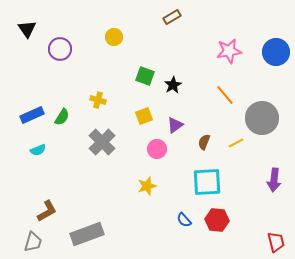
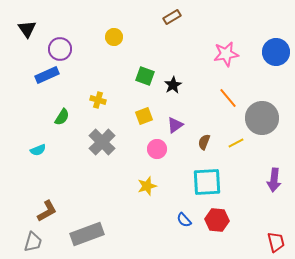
pink star: moved 3 px left, 3 px down
orange line: moved 3 px right, 3 px down
blue rectangle: moved 15 px right, 40 px up
